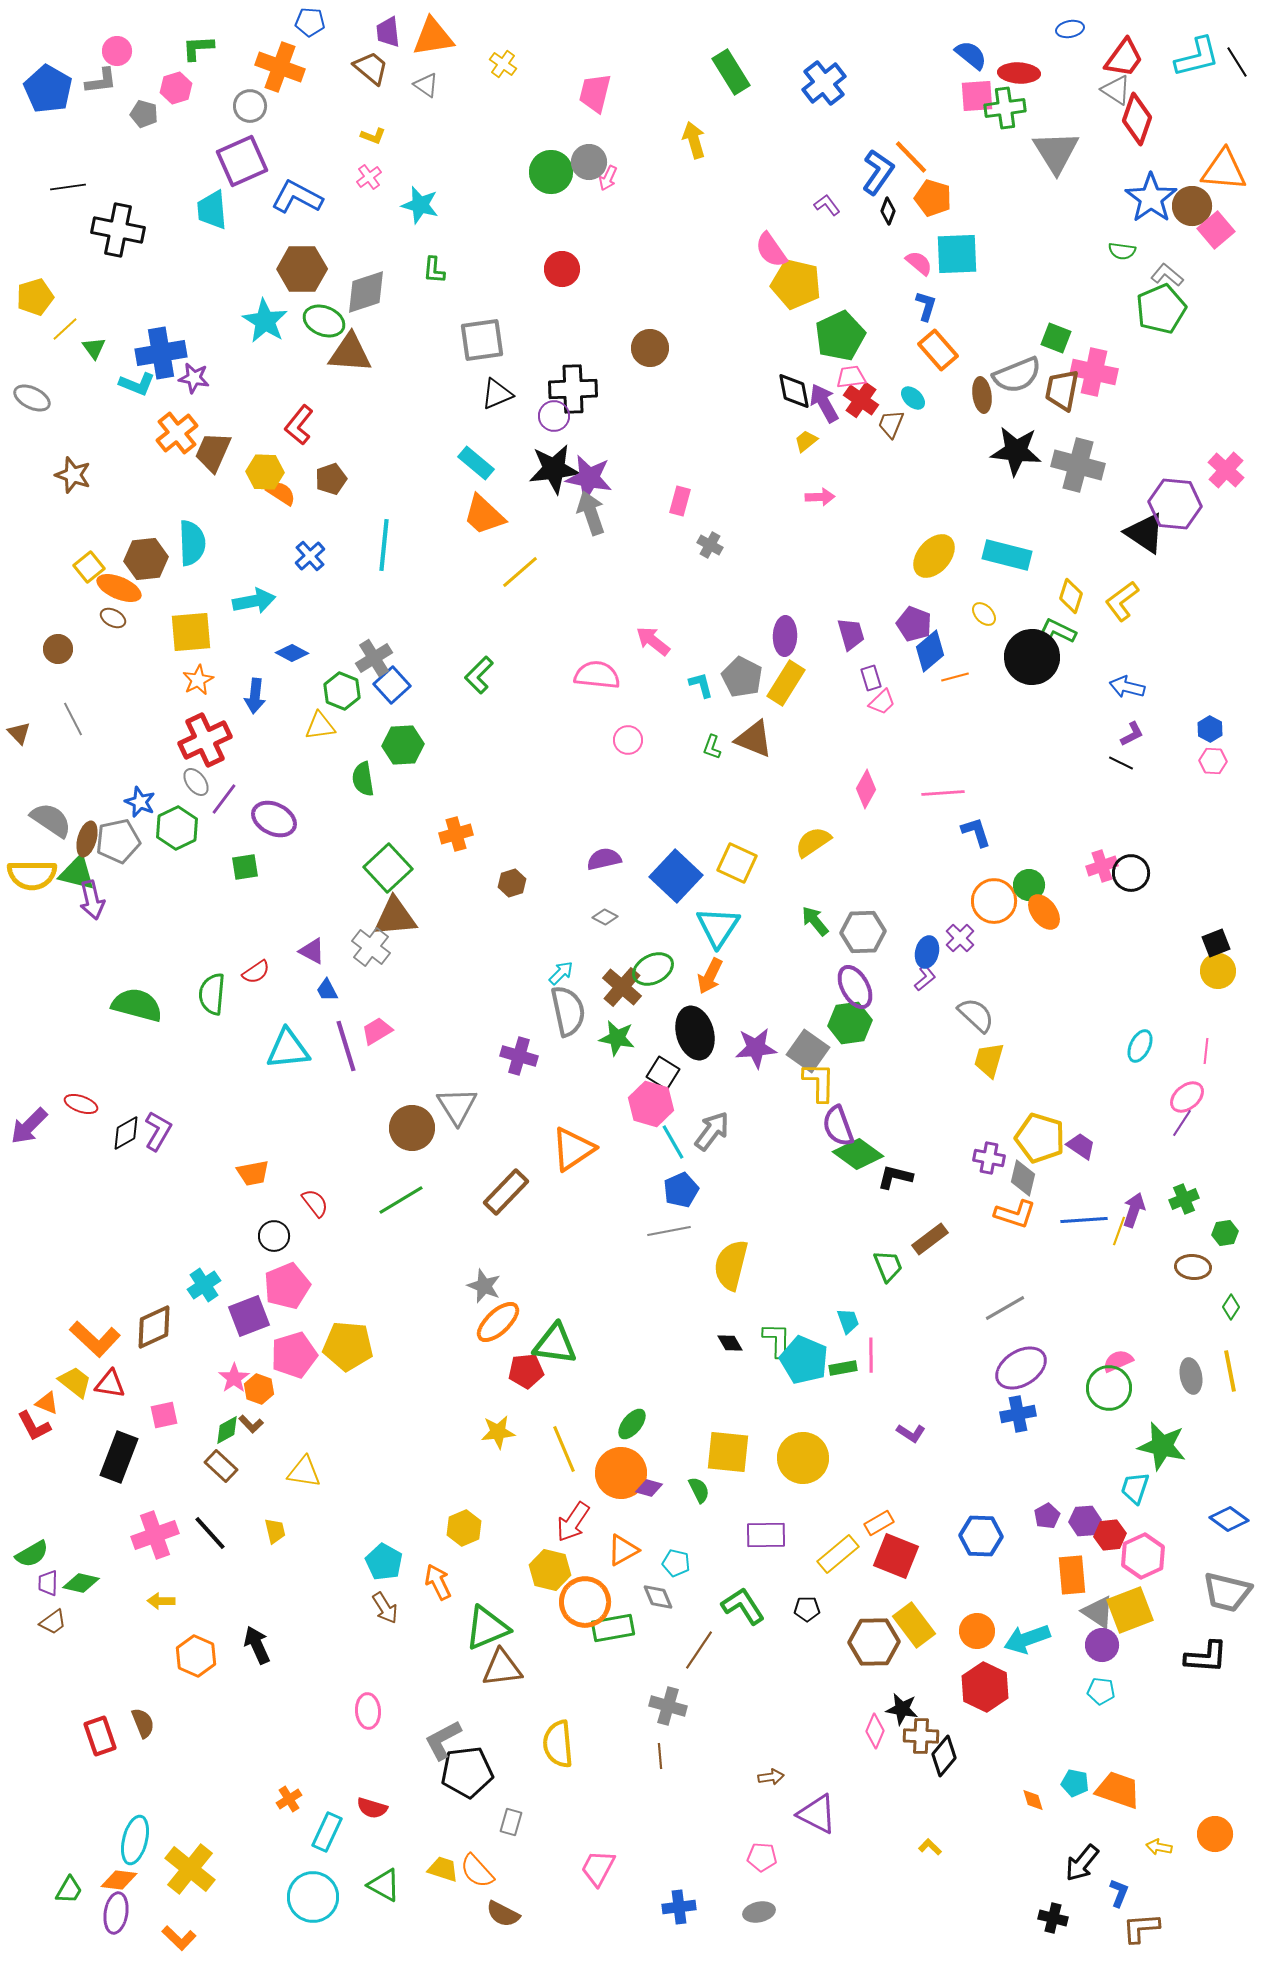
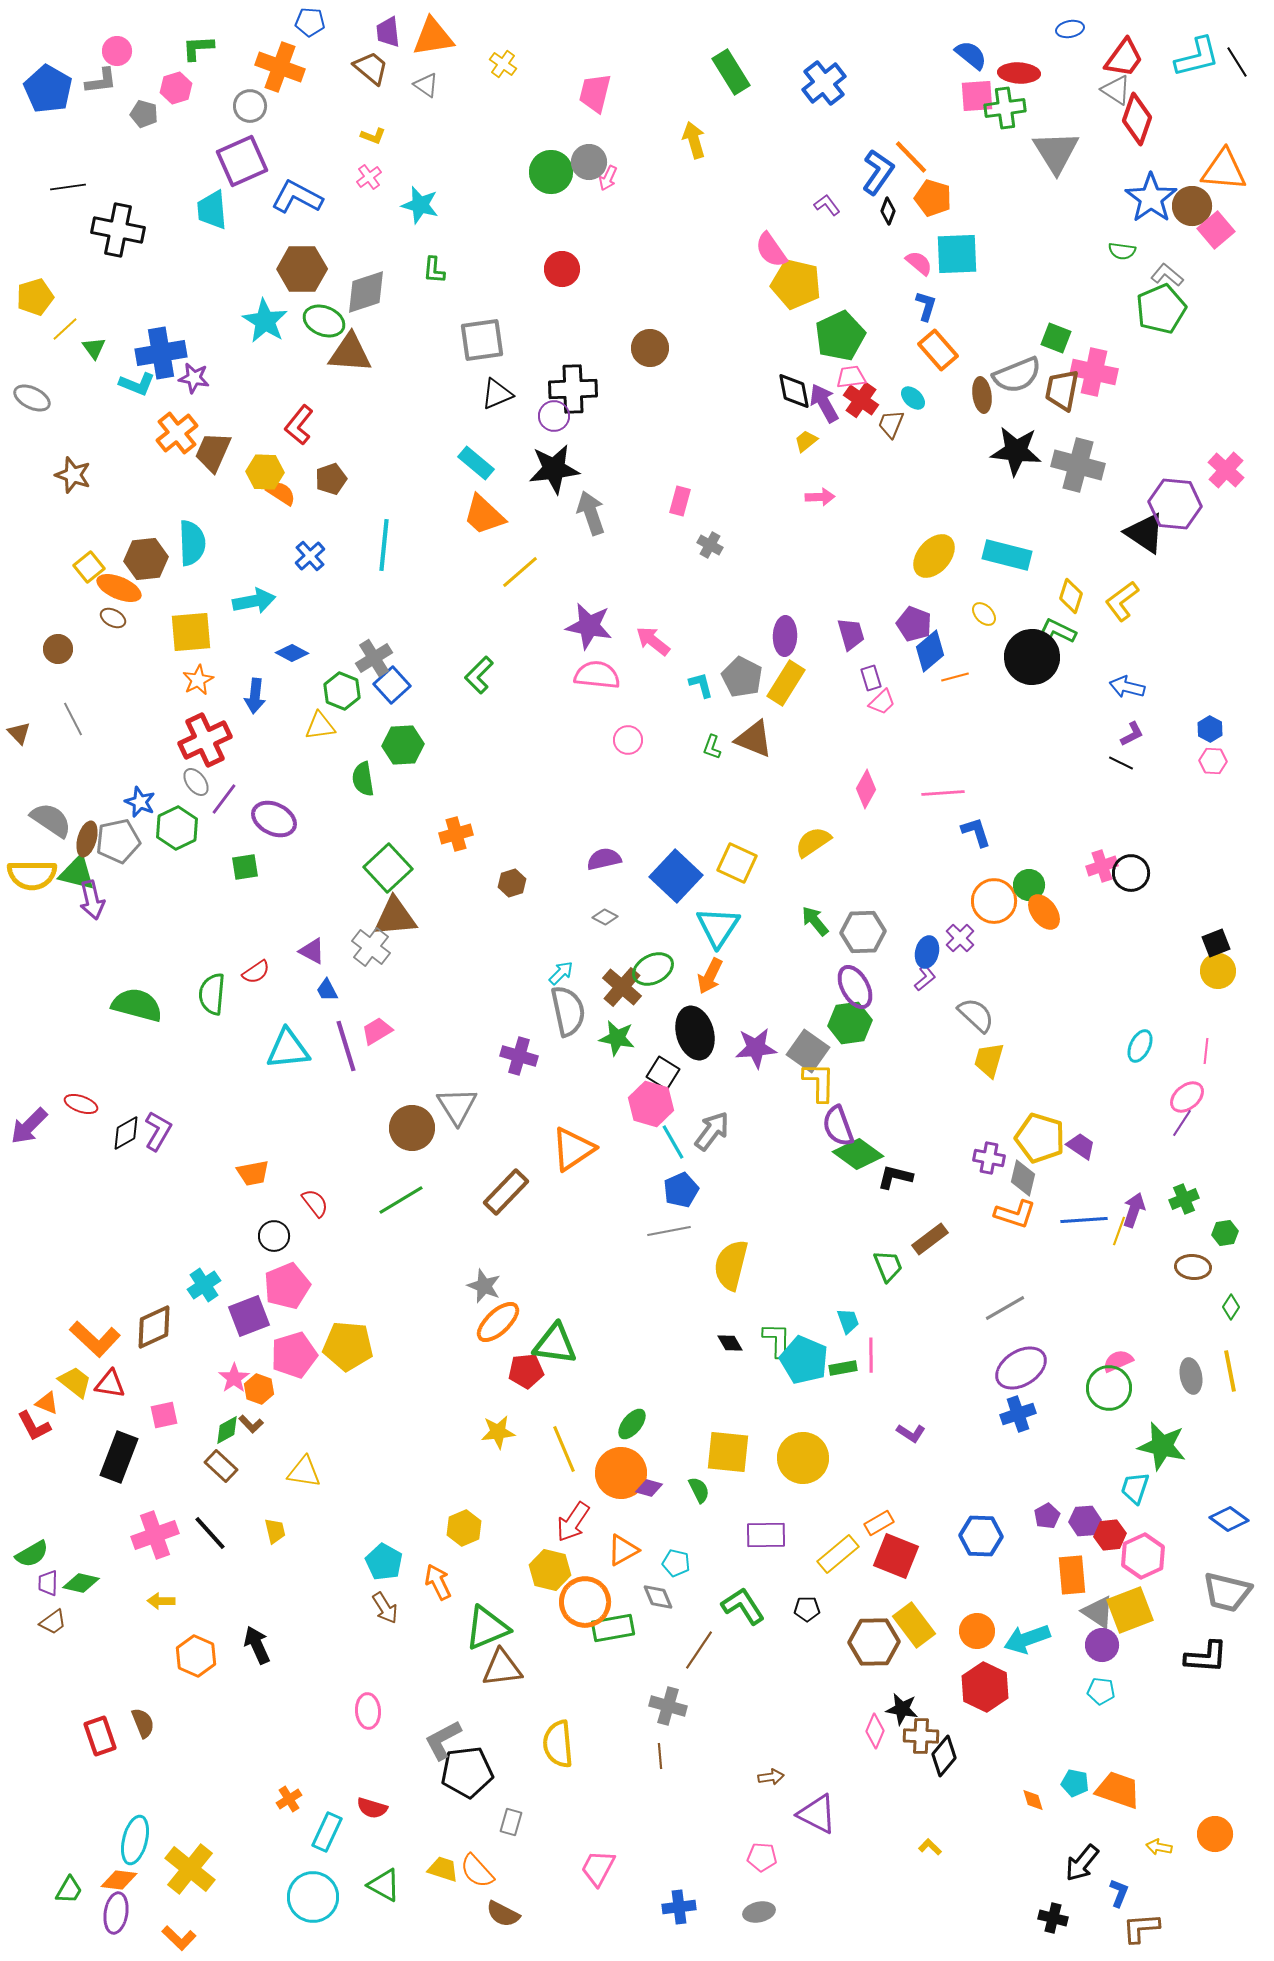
purple star at (589, 478): moved 148 px down
blue cross at (1018, 1414): rotated 8 degrees counterclockwise
